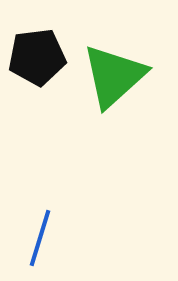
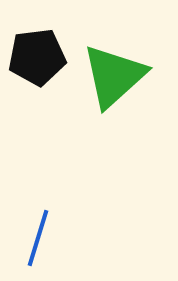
blue line: moved 2 px left
